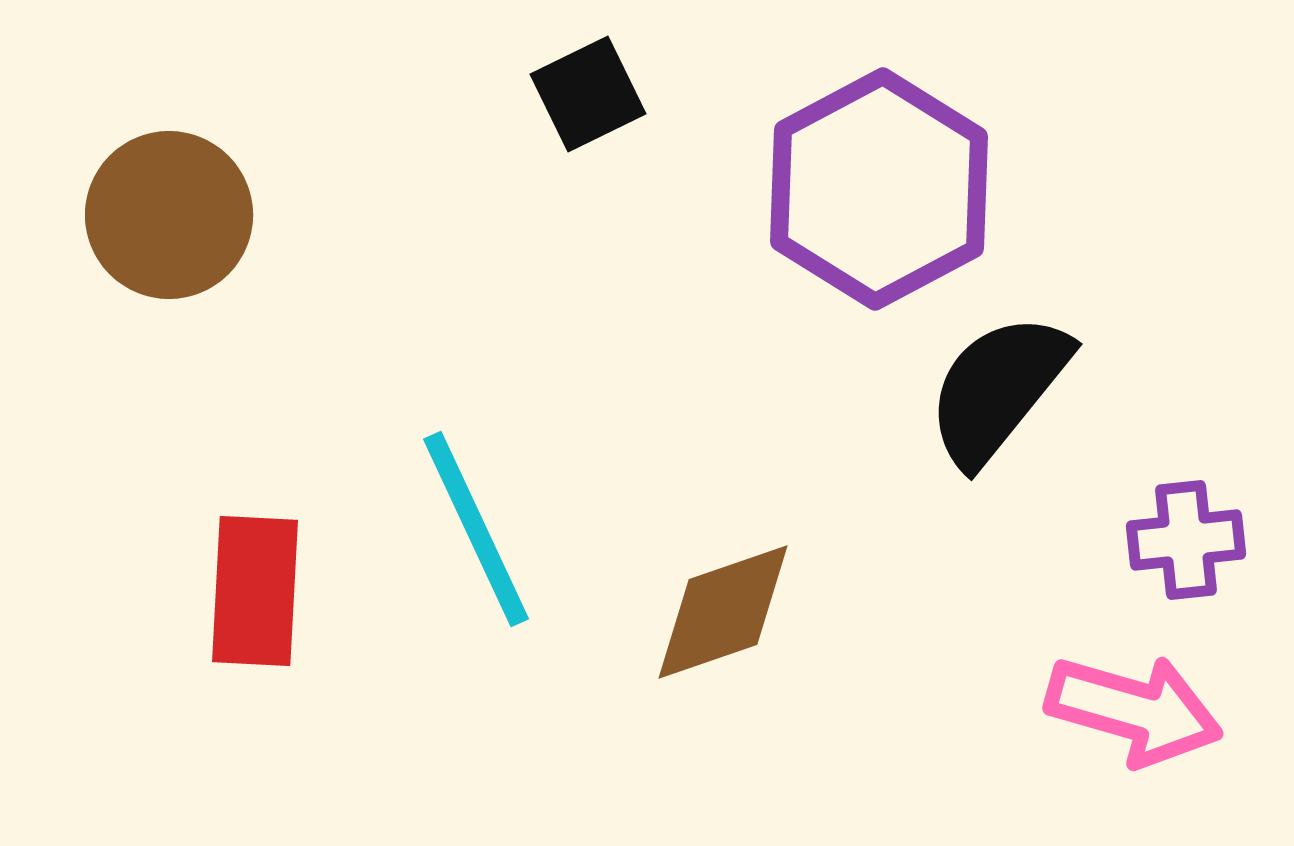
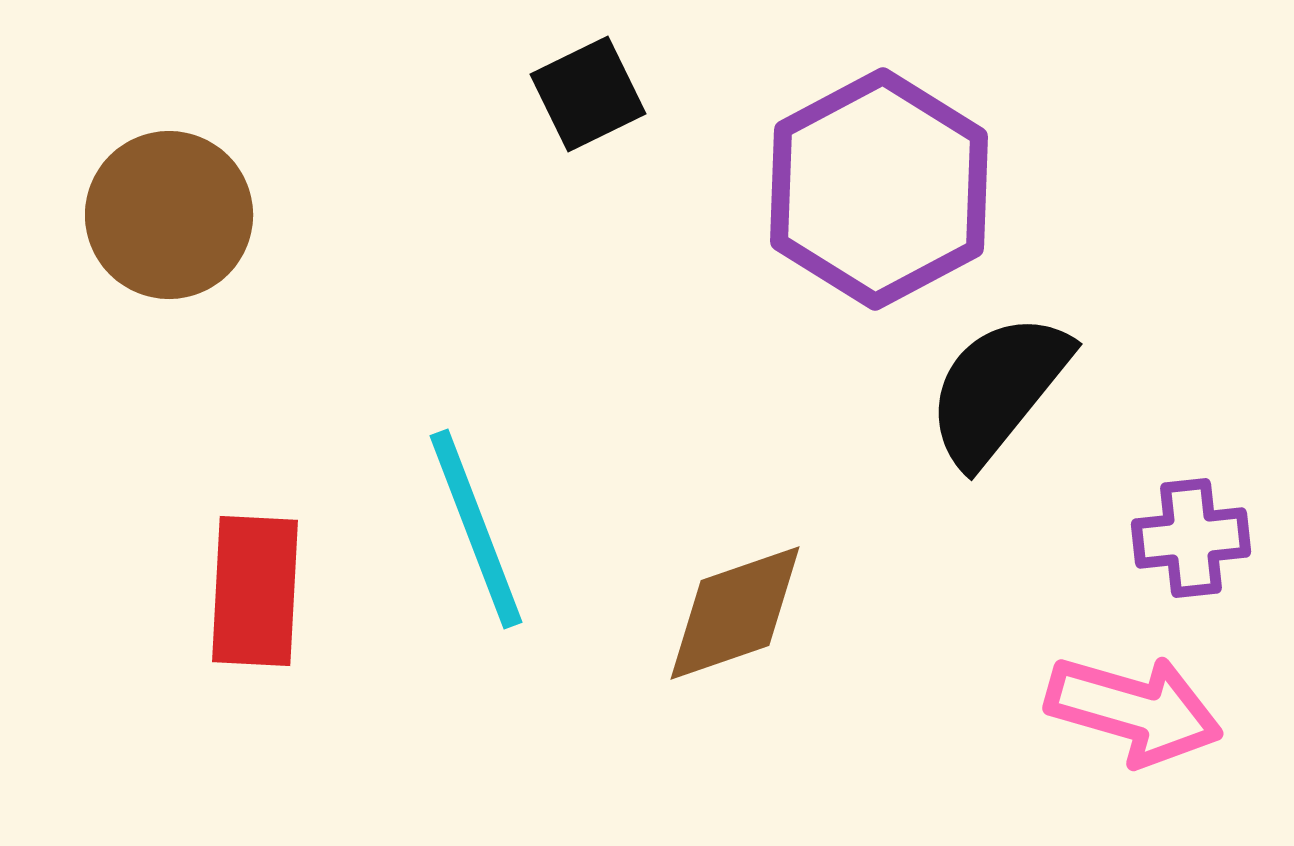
cyan line: rotated 4 degrees clockwise
purple cross: moved 5 px right, 2 px up
brown diamond: moved 12 px right, 1 px down
